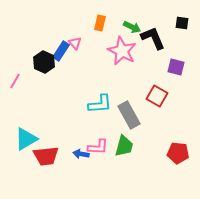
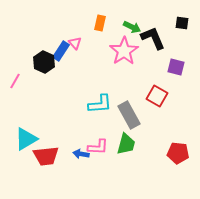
pink star: moved 2 px right; rotated 12 degrees clockwise
green trapezoid: moved 2 px right, 2 px up
